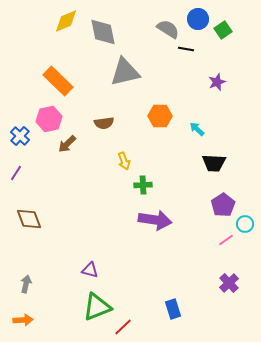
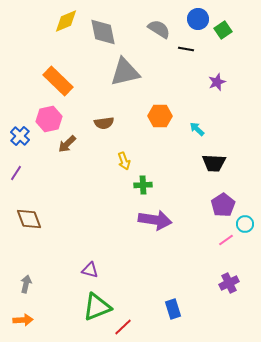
gray semicircle: moved 9 px left
purple cross: rotated 18 degrees clockwise
